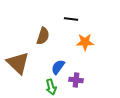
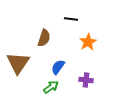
brown semicircle: moved 1 px right, 2 px down
orange star: moved 3 px right; rotated 30 degrees counterclockwise
brown triangle: rotated 20 degrees clockwise
purple cross: moved 10 px right
green arrow: rotated 112 degrees counterclockwise
